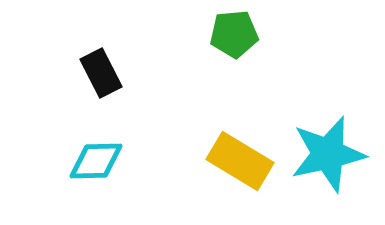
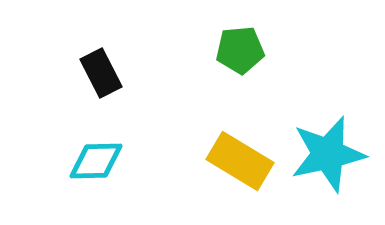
green pentagon: moved 6 px right, 16 px down
